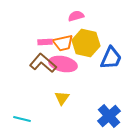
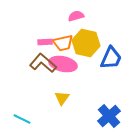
cyan line: rotated 12 degrees clockwise
